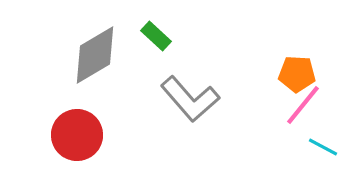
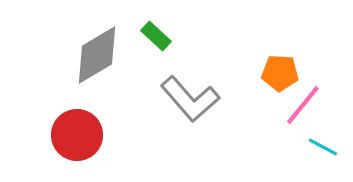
gray diamond: moved 2 px right
orange pentagon: moved 17 px left, 1 px up
